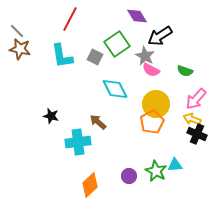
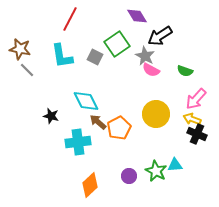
gray line: moved 10 px right, 39 px down
cyan diamond: moved 29 px left, 12 px down
yellow circle: moved 10 px down
orange pentagon: moved 33 px left, 6 px down
